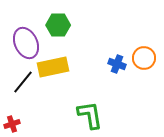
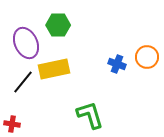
orange circle: moved 3 px right, 1 px up
yellow rectangle: moved 1 px right, 2 px down
green L-shape: rotated 8 degrees counterclockwise
red cross: rotated 28 degrees clockwise
